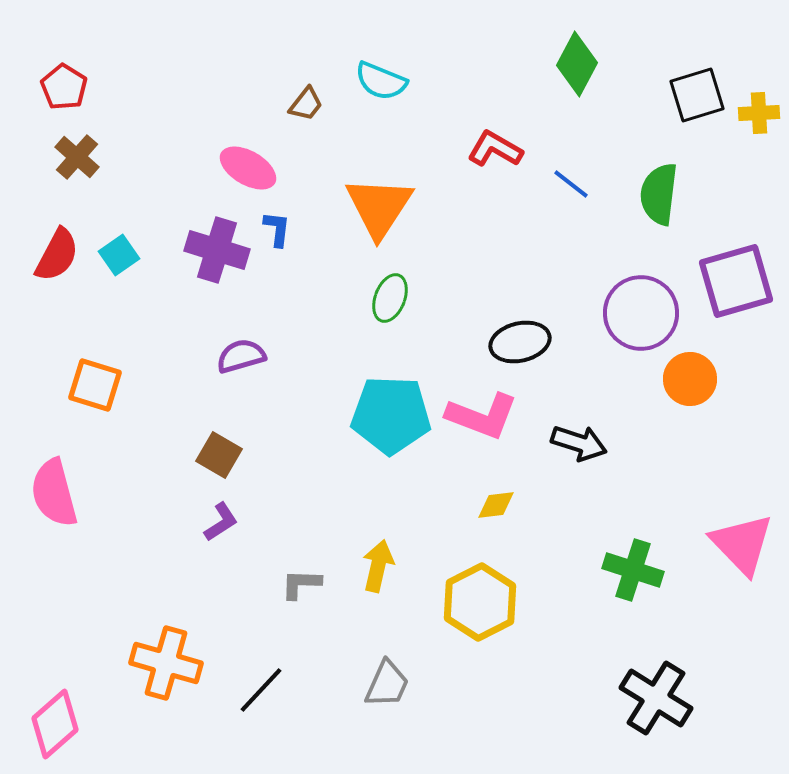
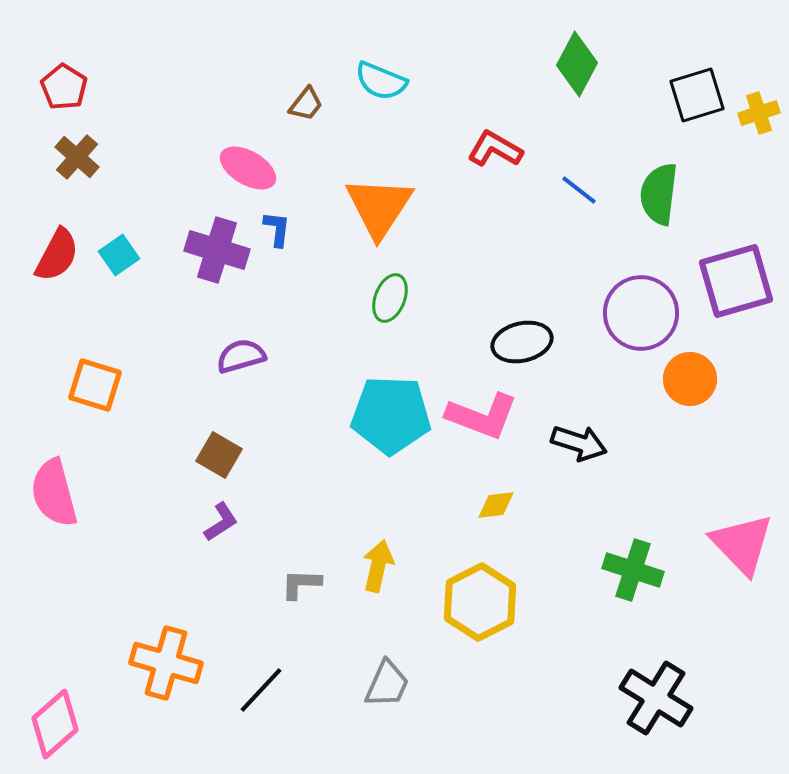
yellow cross: rotated 15 degrees counterclockwise
blue line: moved 8 px right, 6 px down
black ellipse: moved 2 px right
